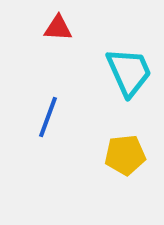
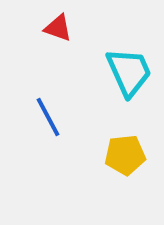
red triangle: rotated 16 degrees clockwise
blue line: rotated 48 degrees counterclockwise
